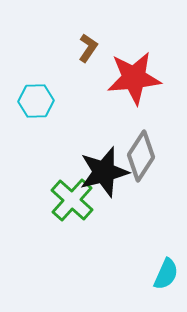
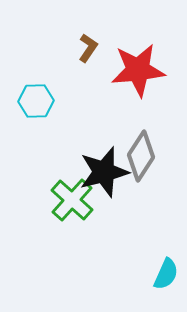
red star: moved 4 px right, 8 px up
